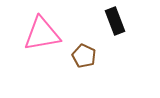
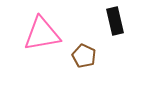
black rectangle: rotated 8 degrees clockwise
